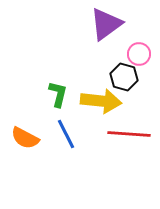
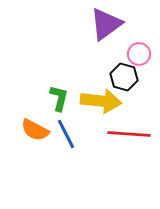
green L-shape: moved 1 px right, 4 px down
orange semicircle: moved 10 px right, 8 px up
